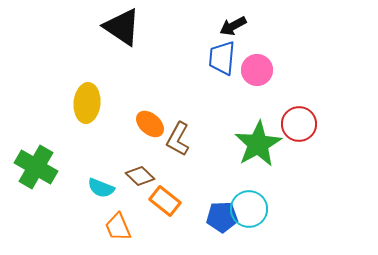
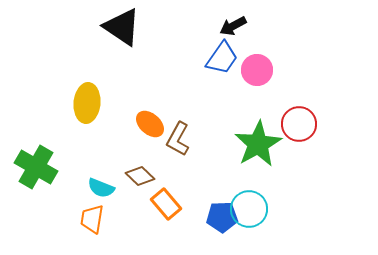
blue trapezoid: rotated 150 degrees counterclockwise
orange rectangle: moved 1 px right, 3 px down; rotated 12 degrees clockwise
orange trapezoid: moved 26 px left, 8 px up; rotated 32 degrees clockwise
